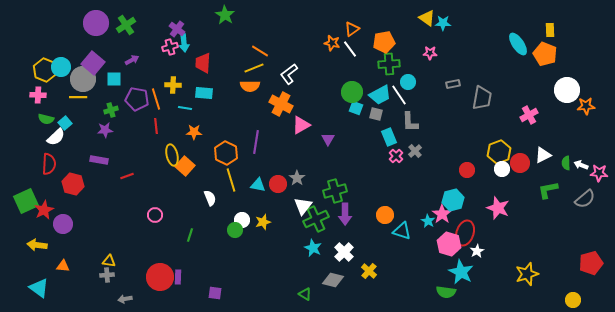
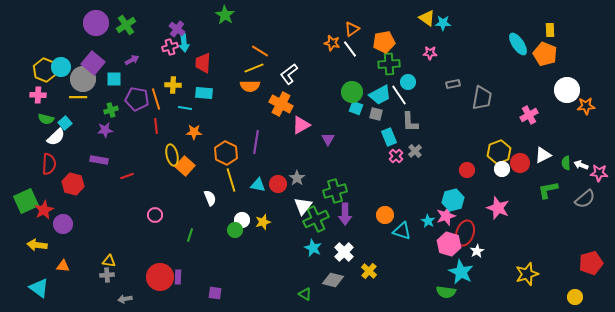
pink star at (442, 214): moved 4 px right, 2 px down; rotated 18 degrees clockwise
yellow circle at (573, 300): moved 2 px right, 3 px up
